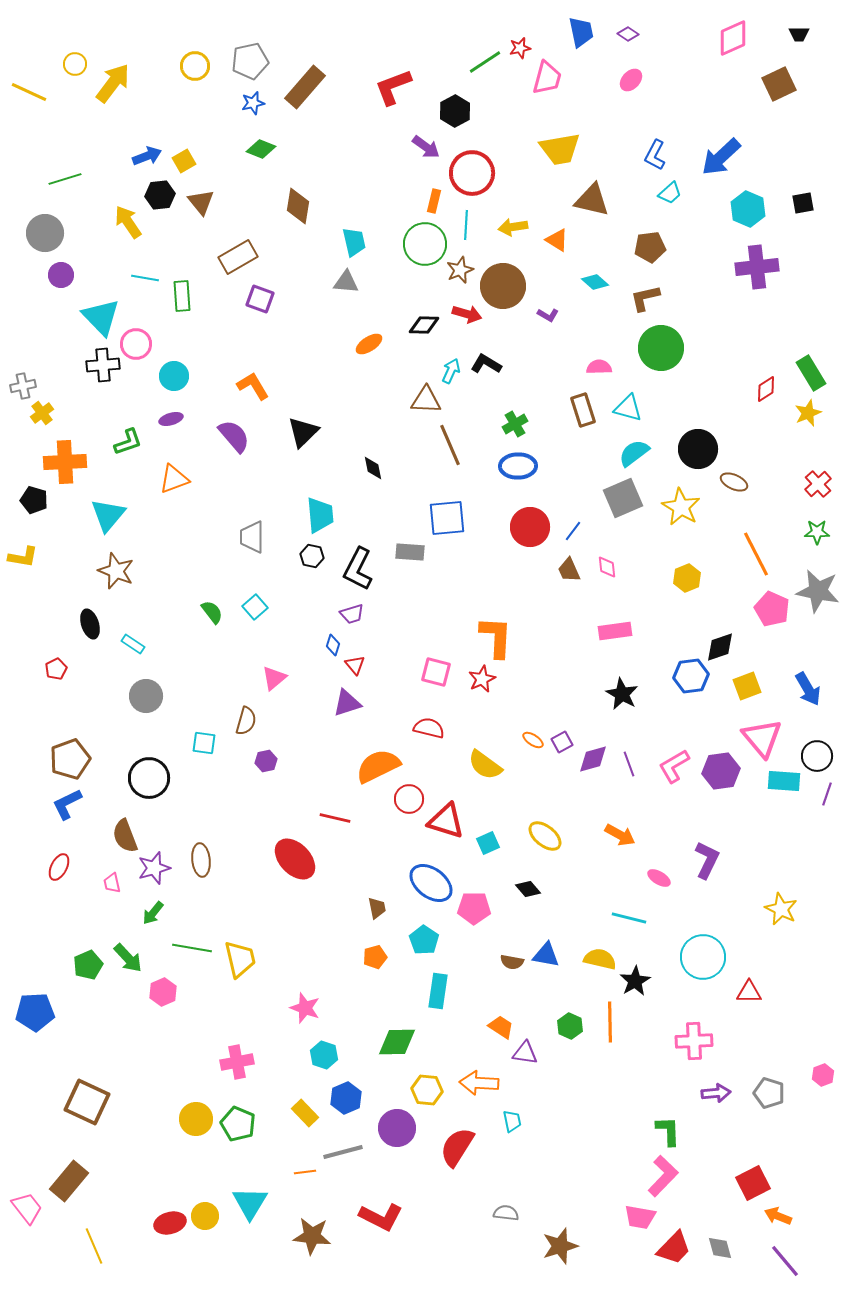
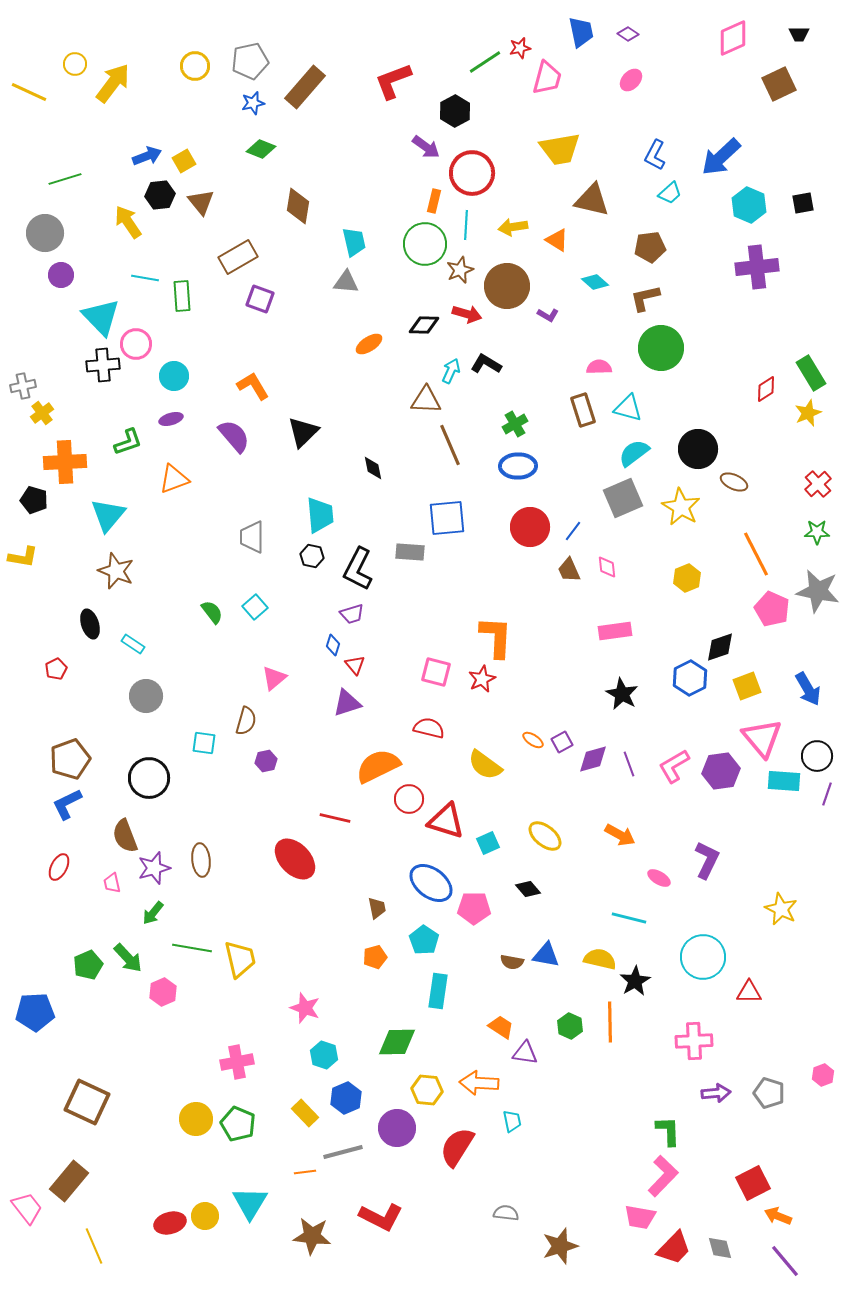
red L-shape at (393, 87): moved 6 px up
cyan hexagon at (748, 209): moved 1 px right, 4 px up
brown circle at (503, 286): moved 4 px right
blue hexagon at (691, 676): moved 1 px left, 2 px down; rotated 20 degrees counterclockwise
